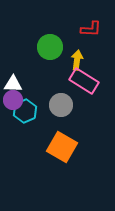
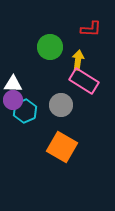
yellow arrow: moved 1 px right
